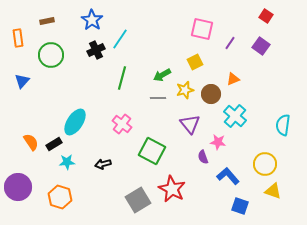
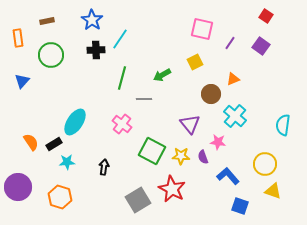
black cross: rotated 24 degrees clockwise
yellow star: moved 4 px left, 66 px down; rotated 18 degrees clockwise
gray line: moved 14 px left, 1 px down
black arrow: moved 1 px right, 3 px down; rotated 112 degrees clockwise
